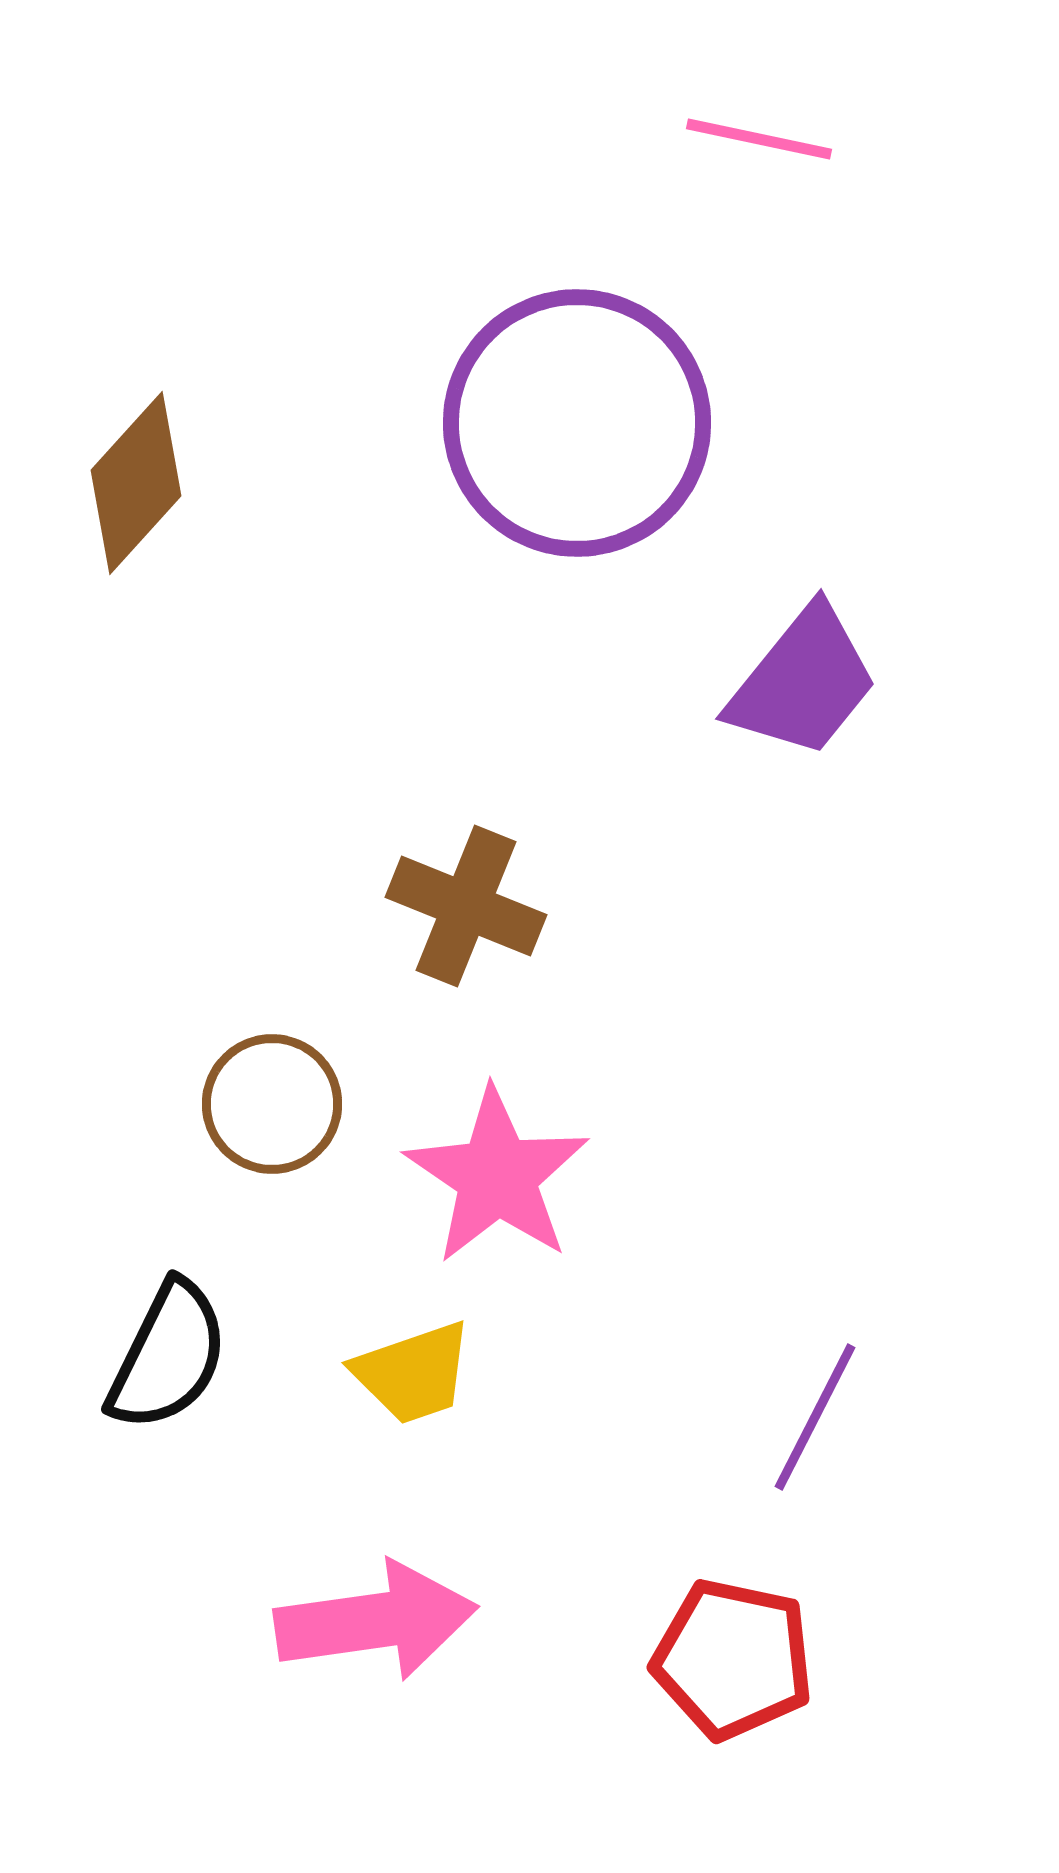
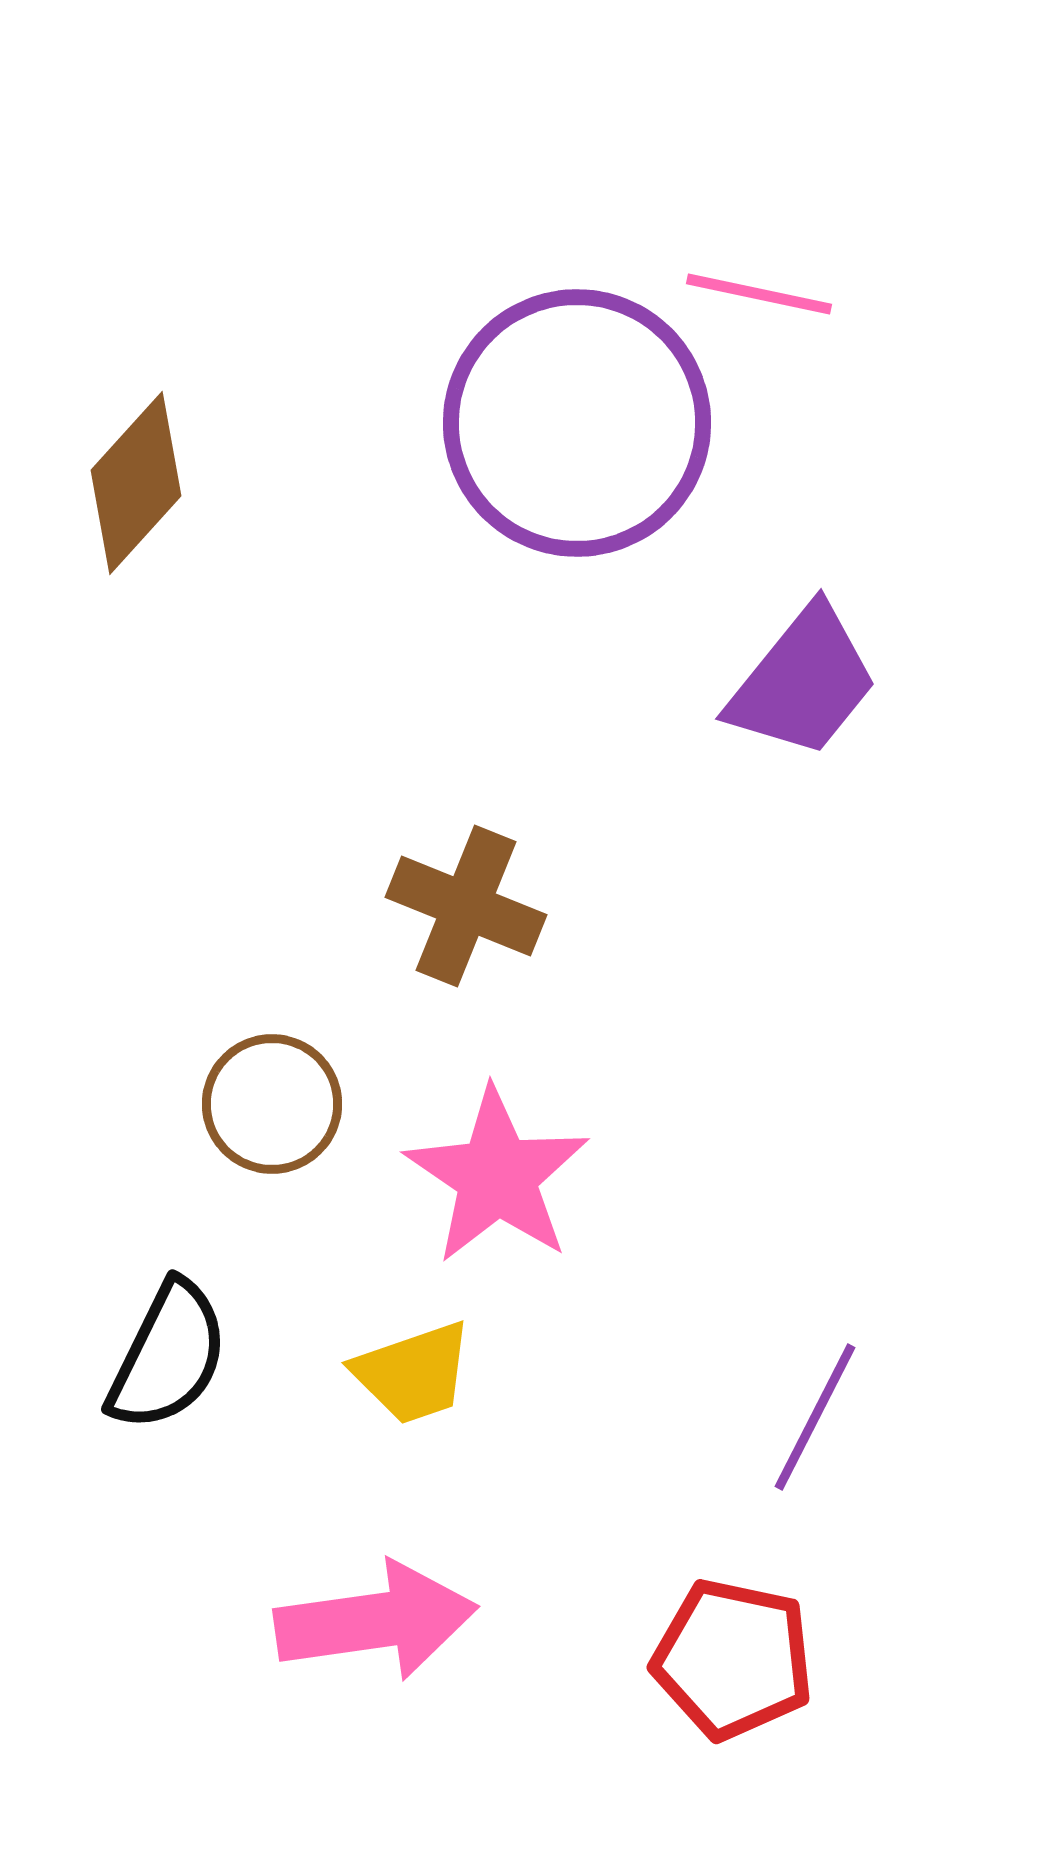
pink line: moved 155 px down
